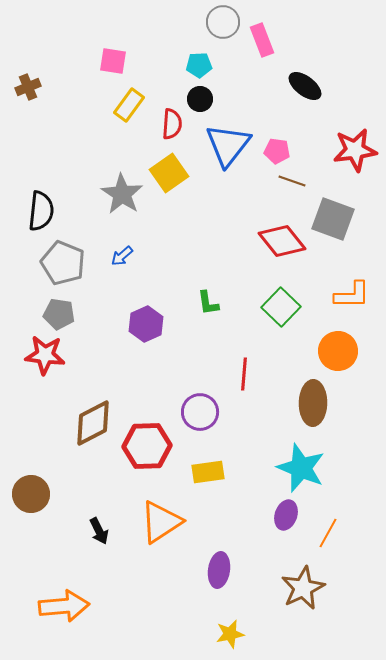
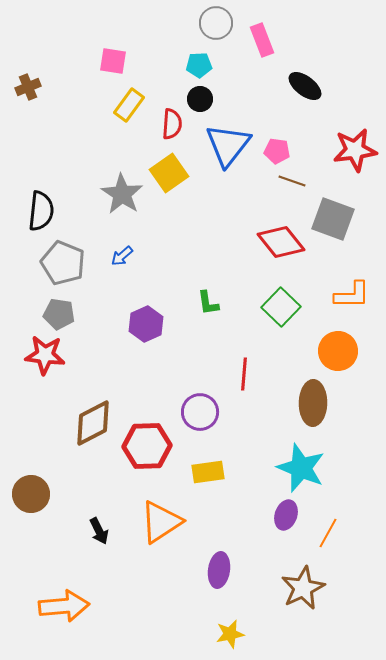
gray circle at (223, 22): moved 7 px left, 1 px down
red diamond at (282, 241): moved 1 px left, 1 px down
